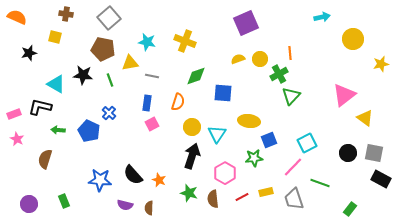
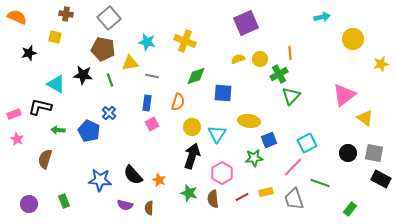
pink hexagon at (225, 173): moved 3 px left
